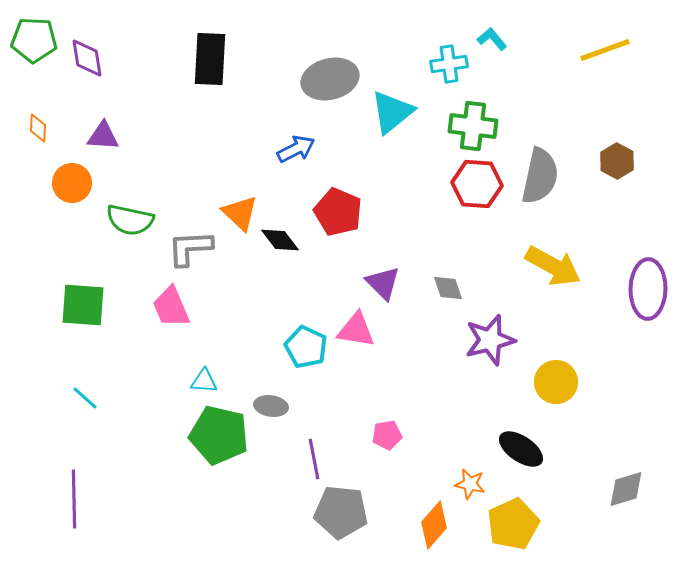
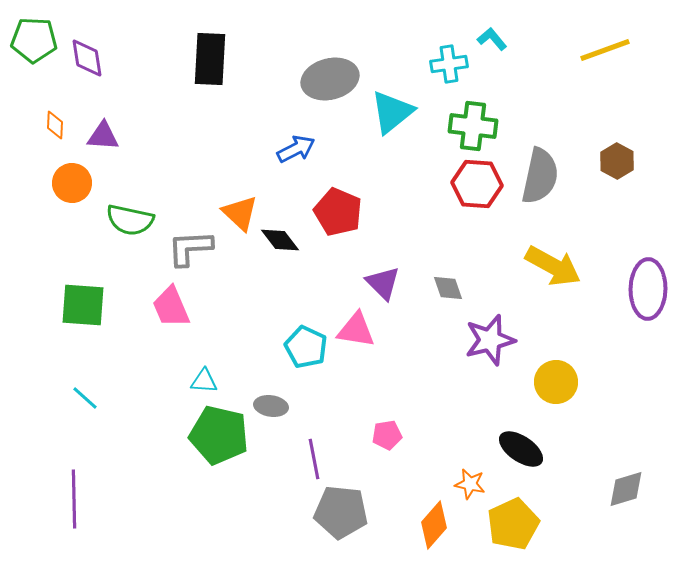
orange diamond at (38, 128): moved 17 px right, 3 px up
